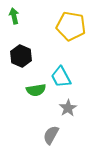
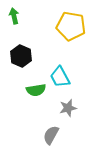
cyan trapezoid: moved 1 px left
gray star: rotated 18 degrees clockwise
